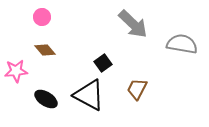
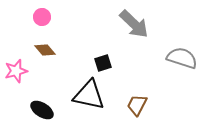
gray arrow: moved 1 px right
gray semicircle: moved 14 px down; rotated 8 degrees clockwise
black square: rotated 18 degrees clockwise
pink star: rotated 10 degrees counterclockwise
brown trapezoid: moved 16 px down
black triangle: rotated 16 degrees counterclockwise
black ellipse: moved 4 px left, 11 px down
